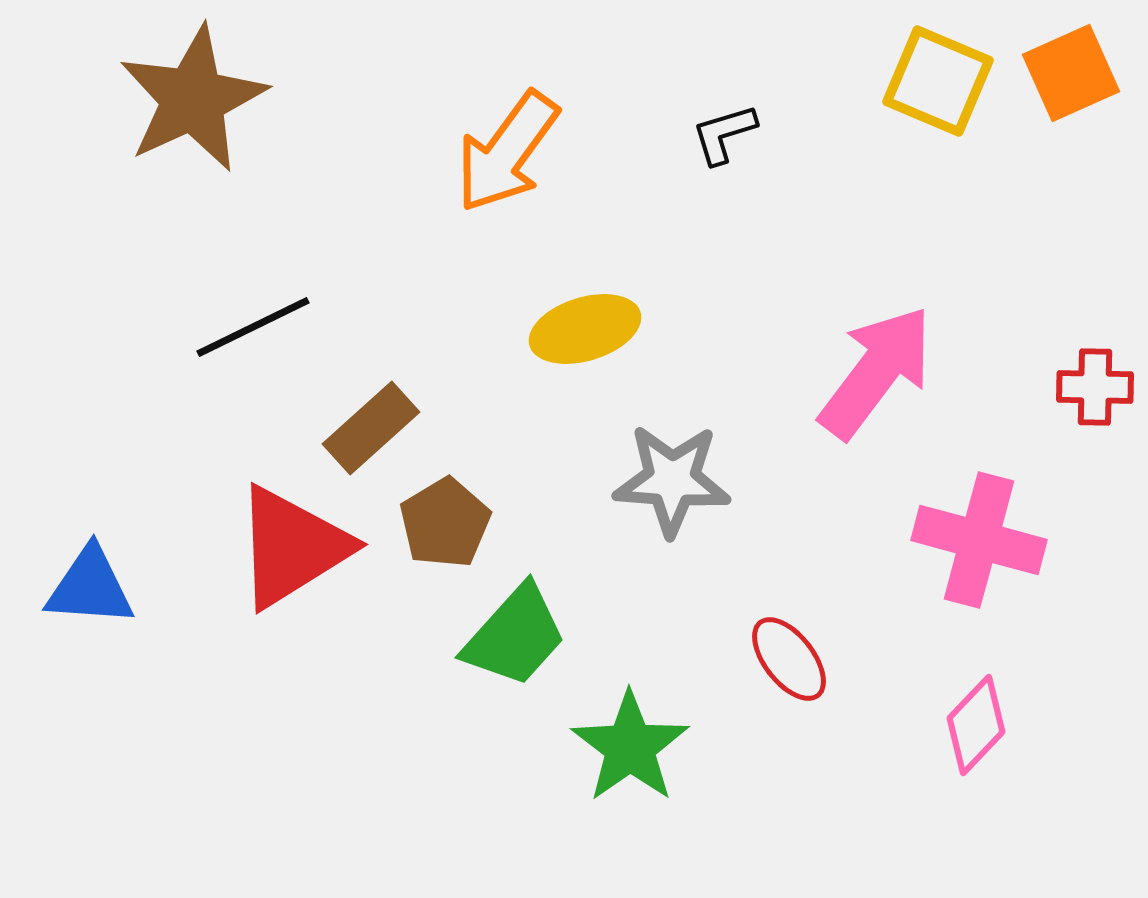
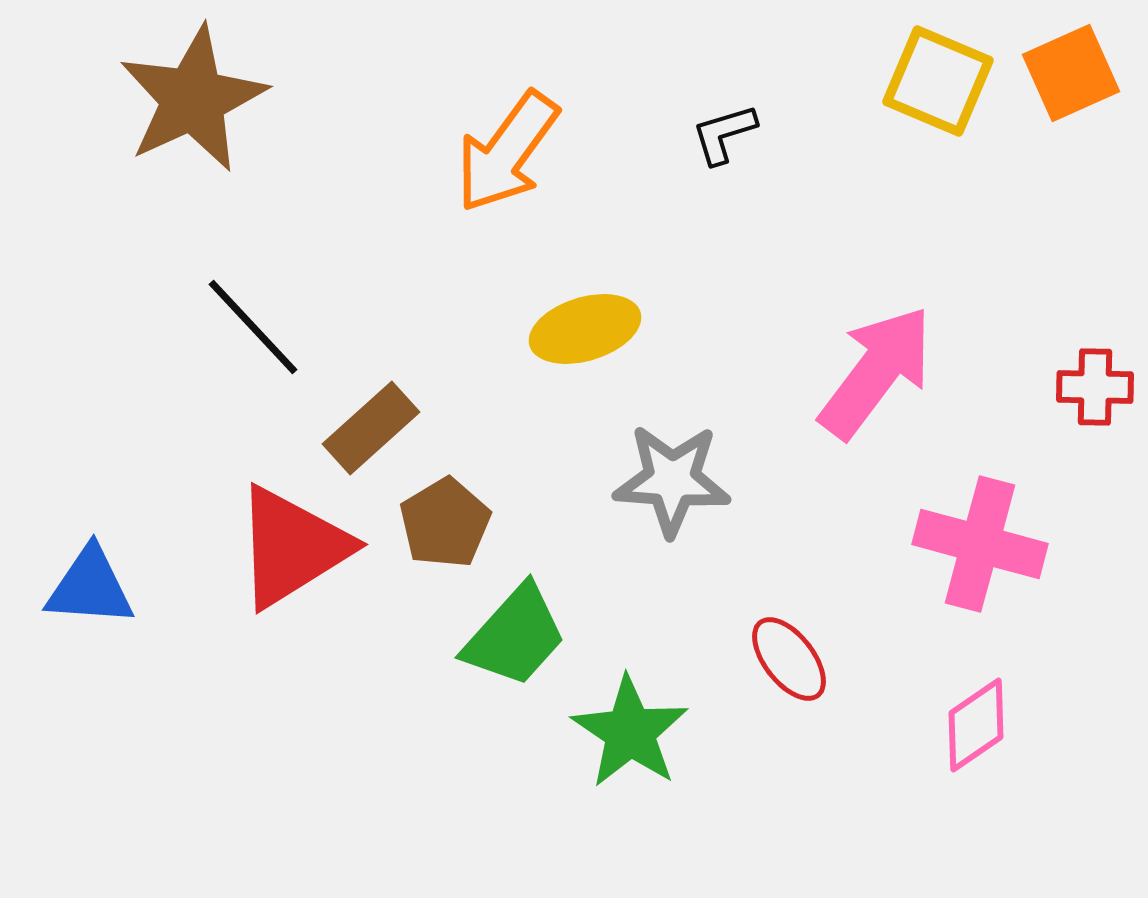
black line: rotated 73 degrees clockwise
pink cross: moved 1 px right, 4 px down
pink diamond: rotated 12 degrees clockwise
green star: moved 15 px up; rotated 3 degrees counterclockwise
